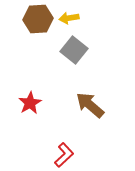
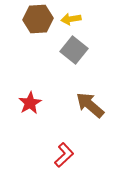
yellow arrow: moved 2 px right, 1 px down
